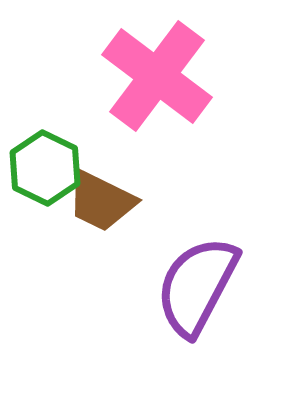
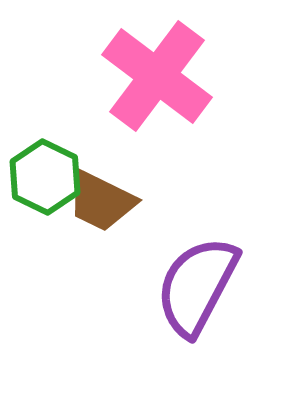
green hexagon: moved 9 px down
